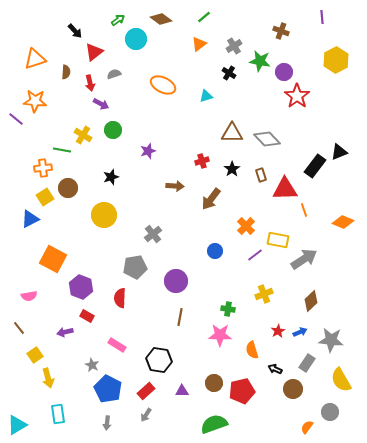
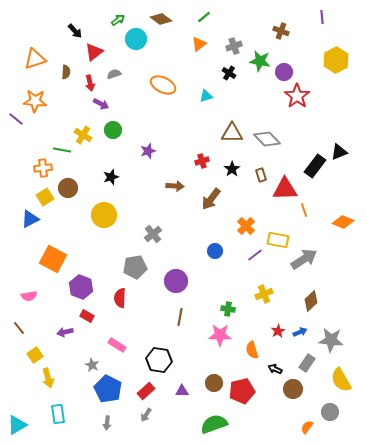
gray cross at (234, 46): rotated 14 degrees clockwise
